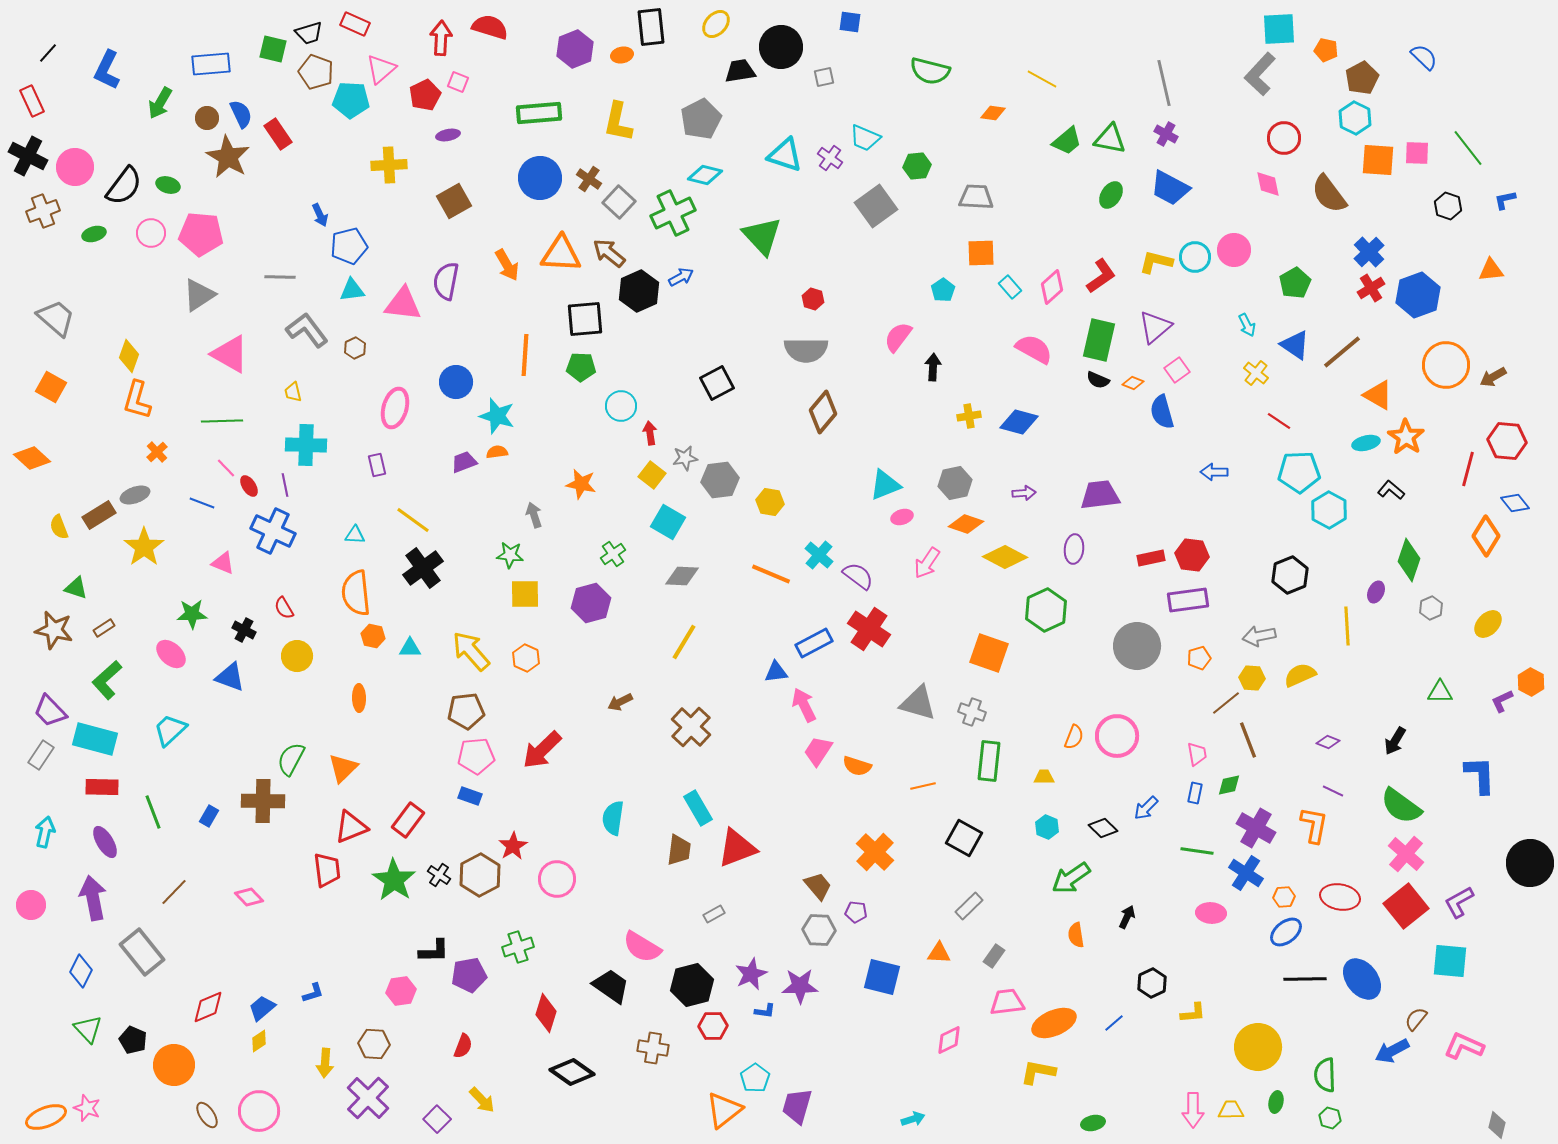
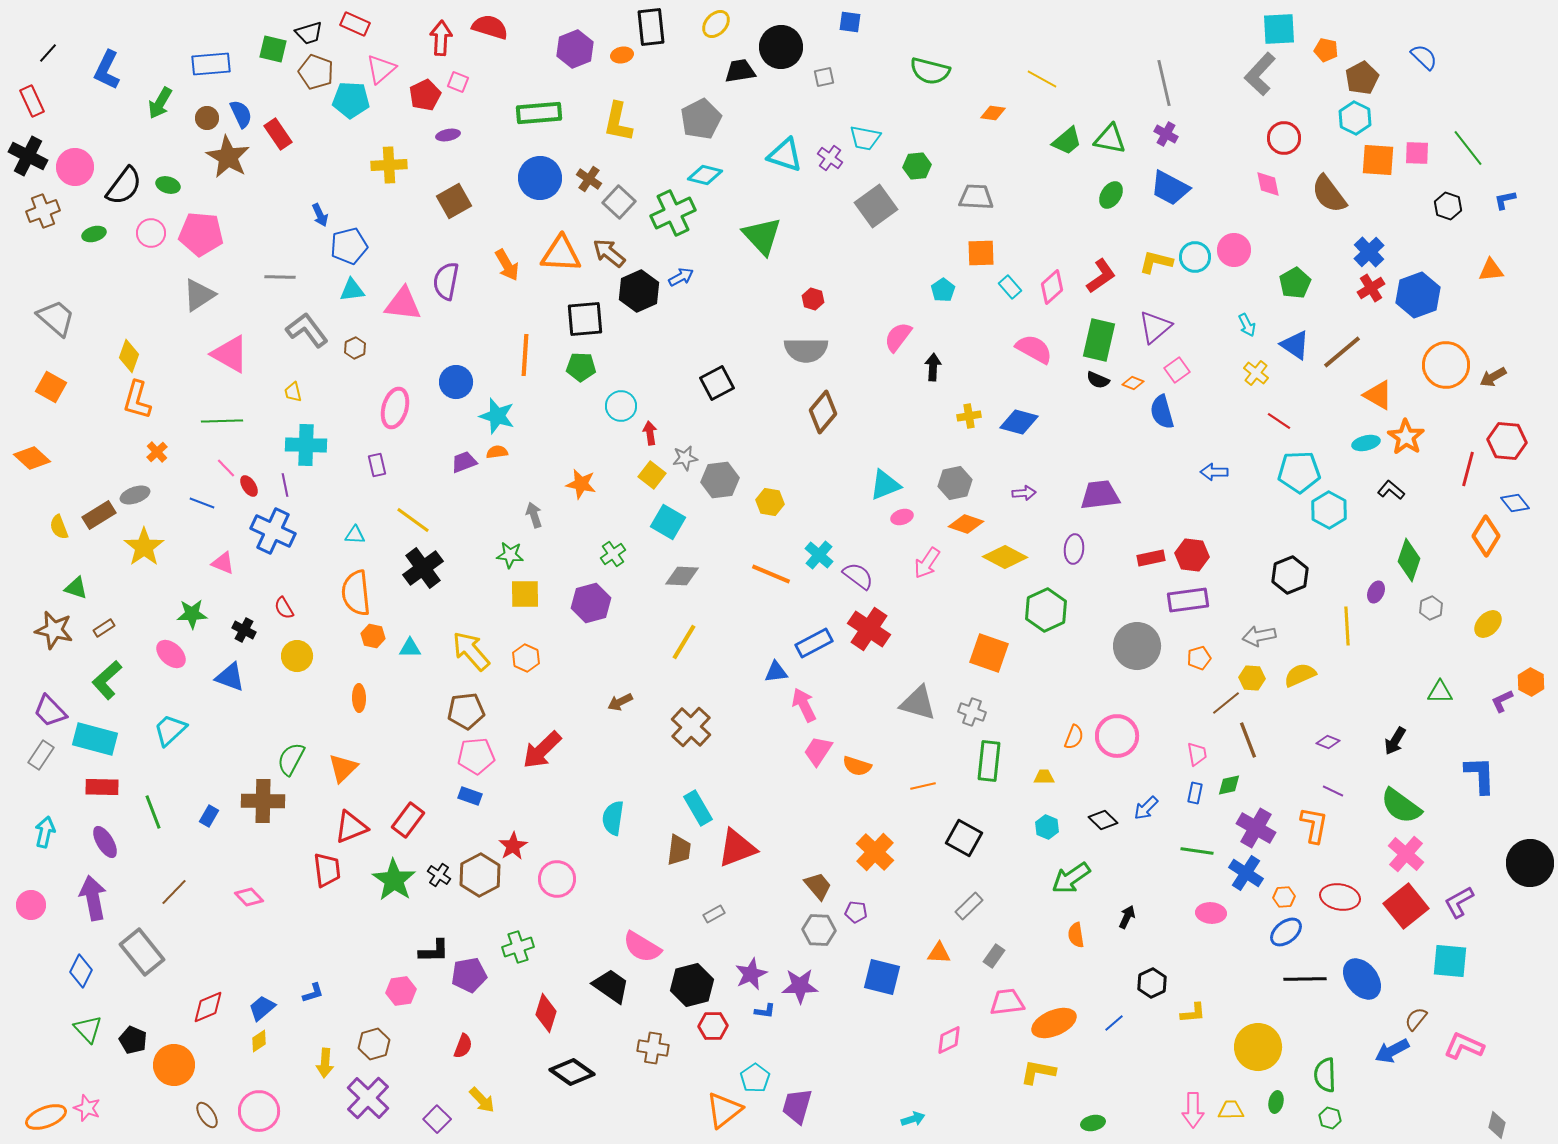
cyan trapezoid at (865, 138): rotated 12 degrees counterclockwise
black diamond at (1103, 828): moved 8 px up
brown hexagon at (374, 1044): rotated 20 degrees counterclockwise
